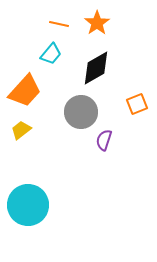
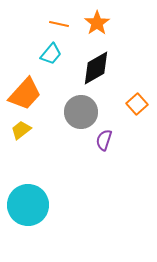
orange trapezoid: moved 3 px down
orange square: rotated 20 degrees counterclockwise
